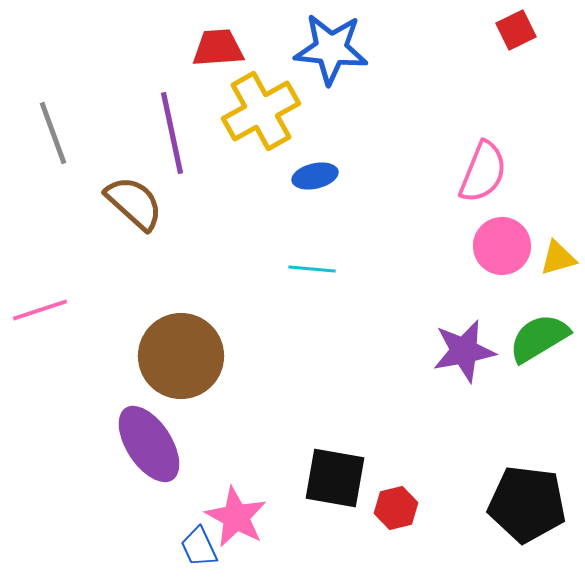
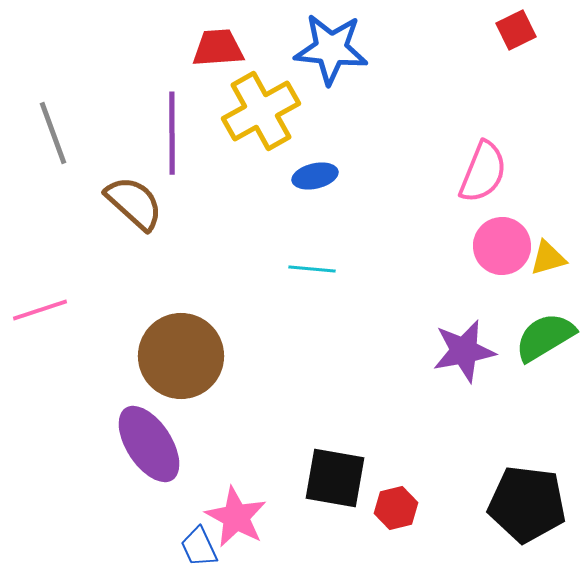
purple line: rotated 12 degrees clockwise
yellow triangle: moved 10 px left
green semicircle: moved 6 px right, 1 px up
